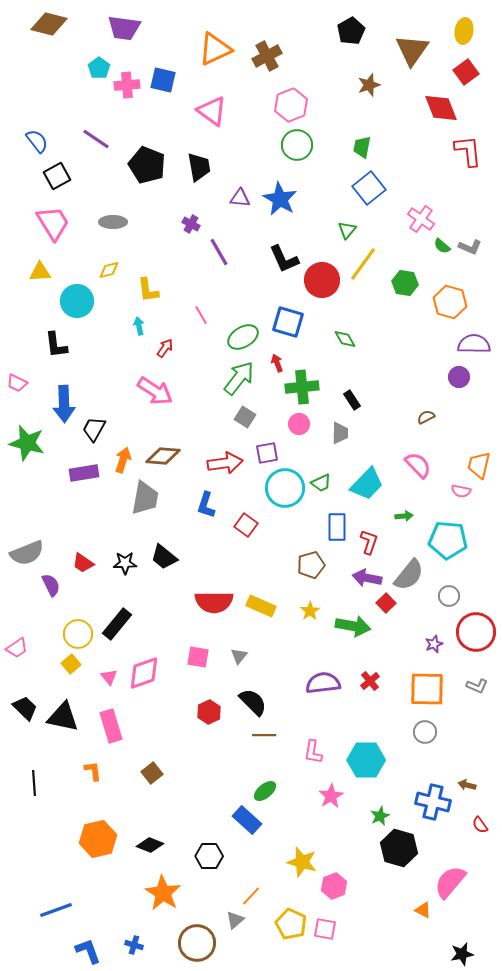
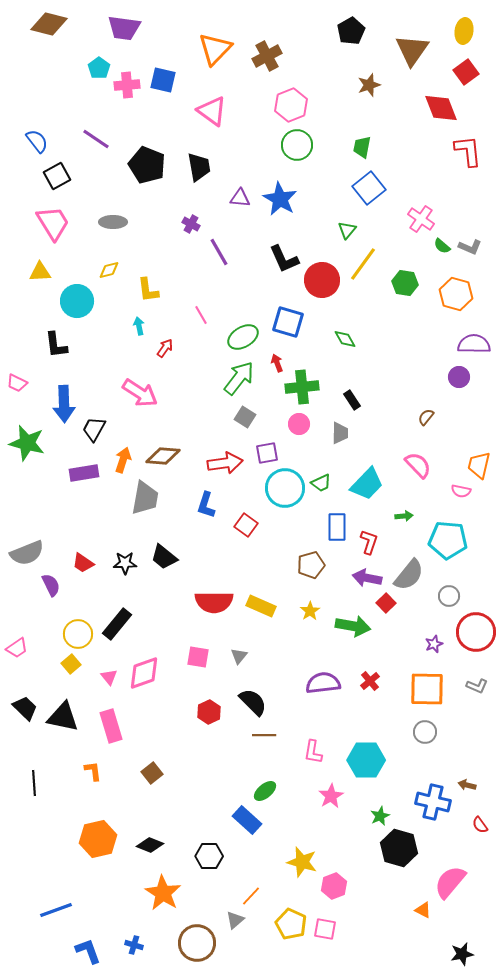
orange triangle at (215, 49): rotated 21 degrees counterclockwise
orange hexagon at (450, 302): moved 6 px right, 8 px up
pink arrow at (155, 391): moved 15 px left, 2 px down
brown semicircle at (426, 417): rotated 24 degrees counterclockwise
